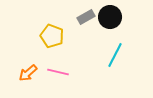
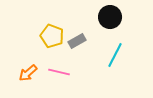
gray rectangle: moved 9 px left, 24 px down
pink line: moved 1 px right
